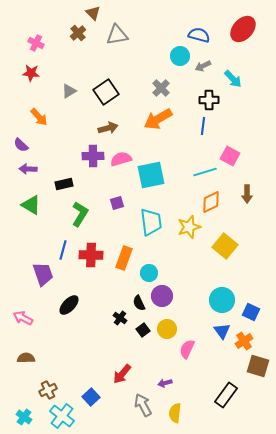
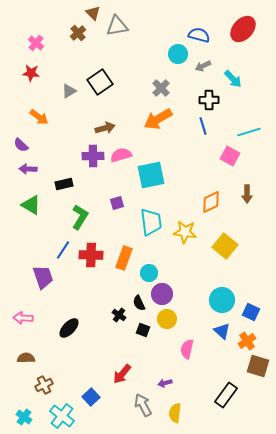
gray triangle at (117, 35): moved 9 px up
pink cross at (36, 43): rotated 14 degrees clockwise
cyan circle at (180, 56): moved 2 px left, 2 px up
black square at (106, 92): moved 6 px left, 10 px up
orange arrow at (39, 117): rotated 12 degrees counterclockwise
blue line at (203, 126): rotated 24 degrees counterclockwise
brown arrow at (108, 128): moved 3 px left
pink semicircle at (121, 159): moved 4 px up
cyan line at (205, 172): moved 44 px right, 40 px up
green L-shape at (80, 214): moved 3 px down
yellow star at (189, 227): moved 4 px left, 5 px down; rotated 25 degrees clockwise
blue line at (63, 250): rotated 18 degrees clockwise
purple trapezoid at (43, 274): moved 3 px down
purple circle at (162, 296): moved 2 px up
black ellipse at (69, 305): moved 23 px down
pink arrow at (23, 318): rotated 24 degrees counterclockwise
black cross at (120, 318): moved 1 px left, 3 px up
yellow circle at (167, 329): moved 10 px up
black square at (143, 330): rotated 32 degrees counterclockwise
blue triangle at (222, 331): rotated 12 degrees counterclockwise
orange cross at (244, 341): moved 3 px right
pink semicircle at (187, 349): rotated 12 degrees counterclockwise
brown cross at (48, 390): moved 4 px left, 5 px up
